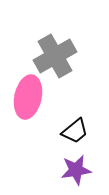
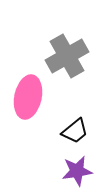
gray cross: moved 12 px right
purple star: moved 1 px right, 1 px down
